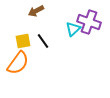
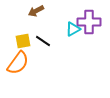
purple cross: rotated 20 degrees counterclockwise
cyan triangle: rotated 14 degrees clockwise
black line: rotated 21 degrees counterclockwise
